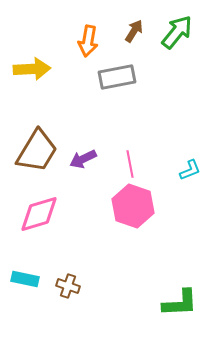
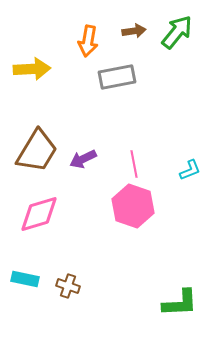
brown arrow: rotated 50 degrees clockwise
pink line: moved 4 px right
